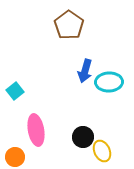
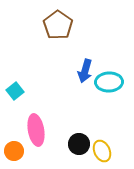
brown pentagon: moved 11 px left
black circle: moved 4 px left, 7 px down
orange circle: moved 1 px left, 6 px up
